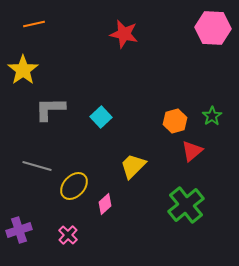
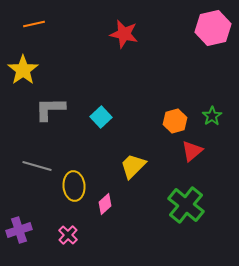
pink hexagon: rotated 16 degrees counterclockwise
yellow ellipse: rotated 48 degrees counterclockwise
green cross: rotated 12 degrees counterclockwise
